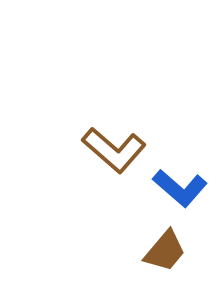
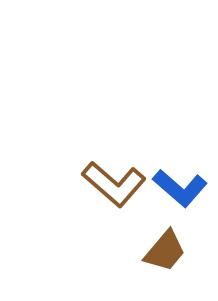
brown L-shape: moved 34 px down
